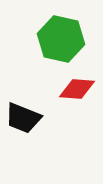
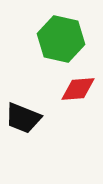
red diamond: moved 1 px right; rotated 9 degrees counterclockwise
